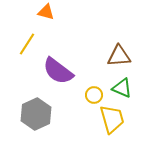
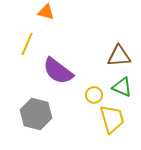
yellow line: rotated 10 degrees counterclockwise
green triangle: moved 1 px up
gray hexagon: rotated 20 degrees counterclockwise
